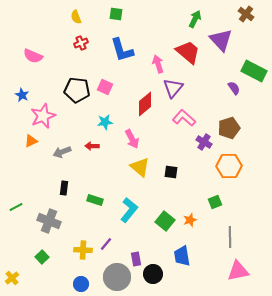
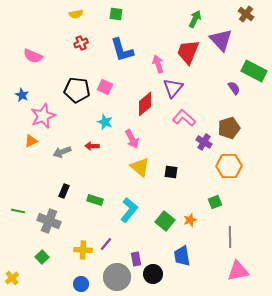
yellow semicircle at (76, 17): moved 3 px up; rotated 80 degrees counterclockwise
red trapezoid at (188, 52): rotated 108 degrees counterclockwise
cyan star at (105, 122): rotated 28 degrees clockwise
black rectangle at (64, 188): moved 3 px down; rotated 16 degrees clockwise
green line at (16, 207): moved 2 px right, 4 px down; rotated 40 degrees clockwise
